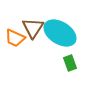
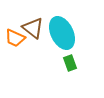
brown triangle: rotated 25 degrees counterclockwise
cyan ellipse: moved 2 px right; rotated 32 degrees clockwise
